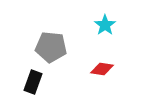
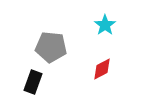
red diamond: rotated 35 degrees counterclockwise
